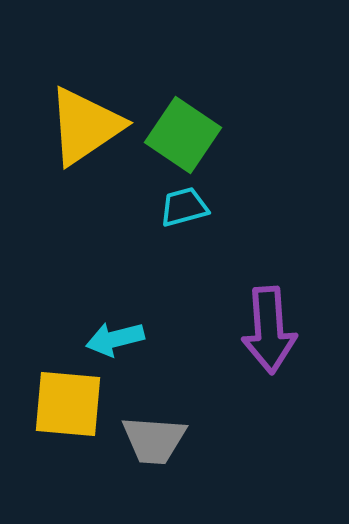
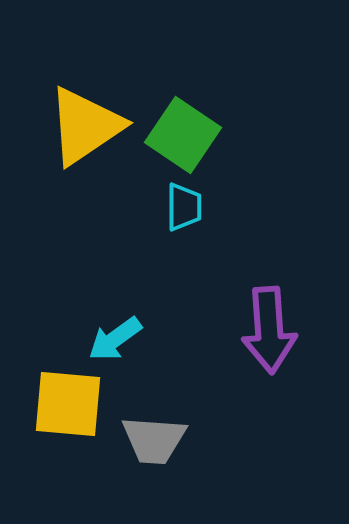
cyan trapezoid: rotated 105 degrees clockwise
cyan arrow: rotated 22 degrees counterclockwise
